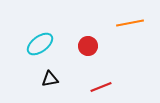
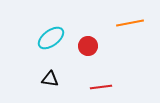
cyan ellipse: moved 11 px right, 6 px up
black triangle: rotated 18 degrees clockwise
red line: rotated 15 degrees clockwise
